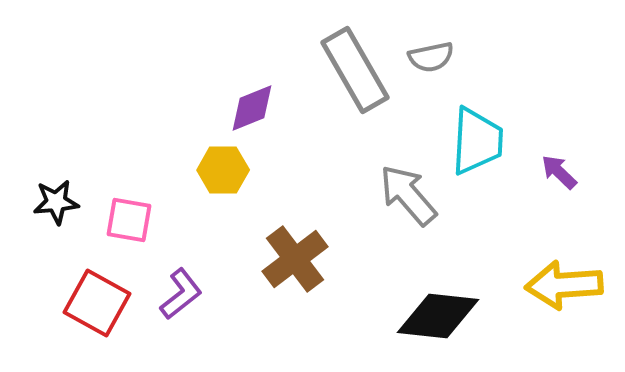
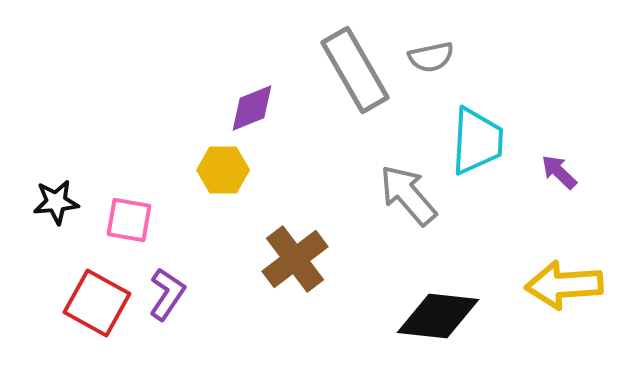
purple L-shape: moved 14 px left; rotated 18 degrees counterclockwise
